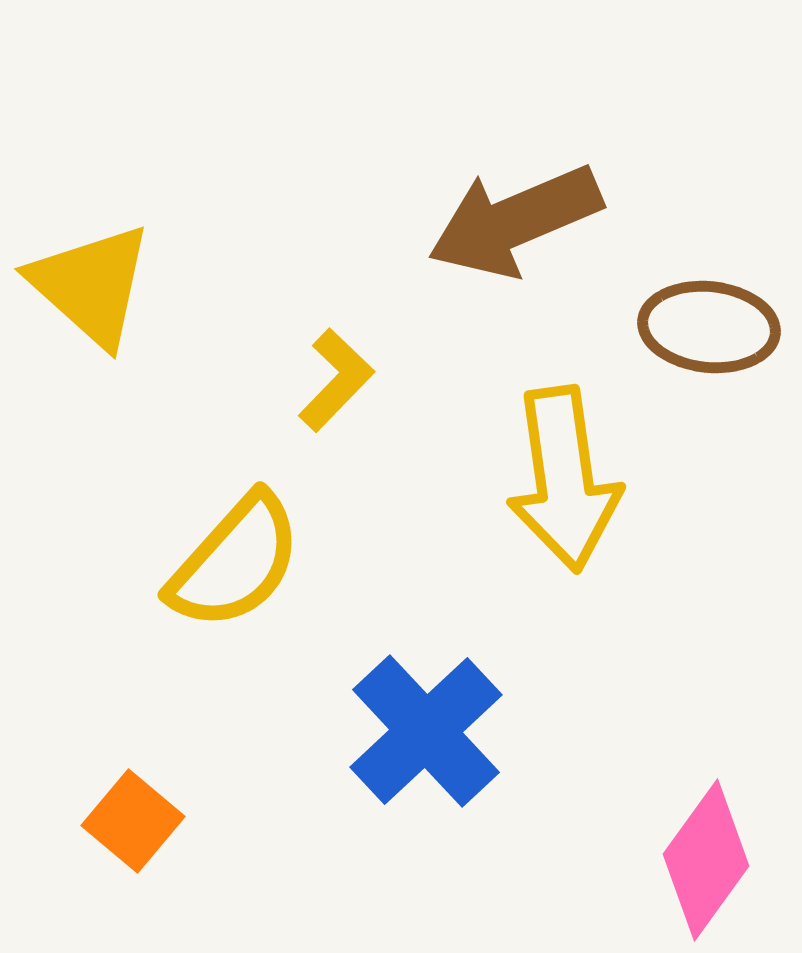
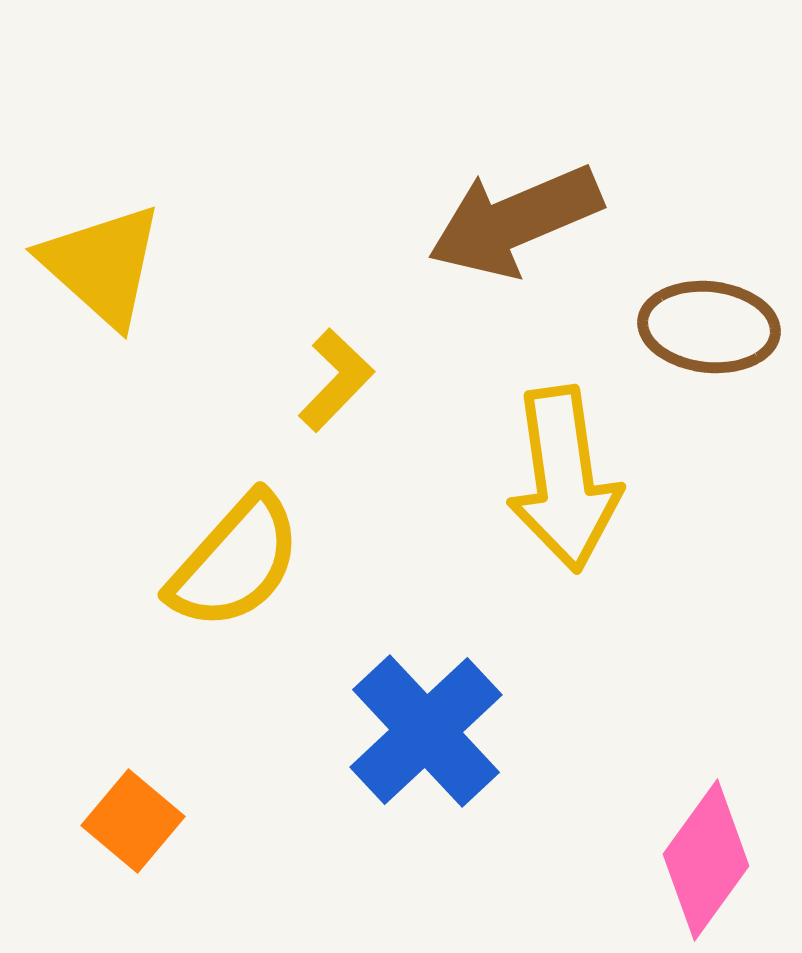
yellow triangle: moved 11 px right, 20 px up
